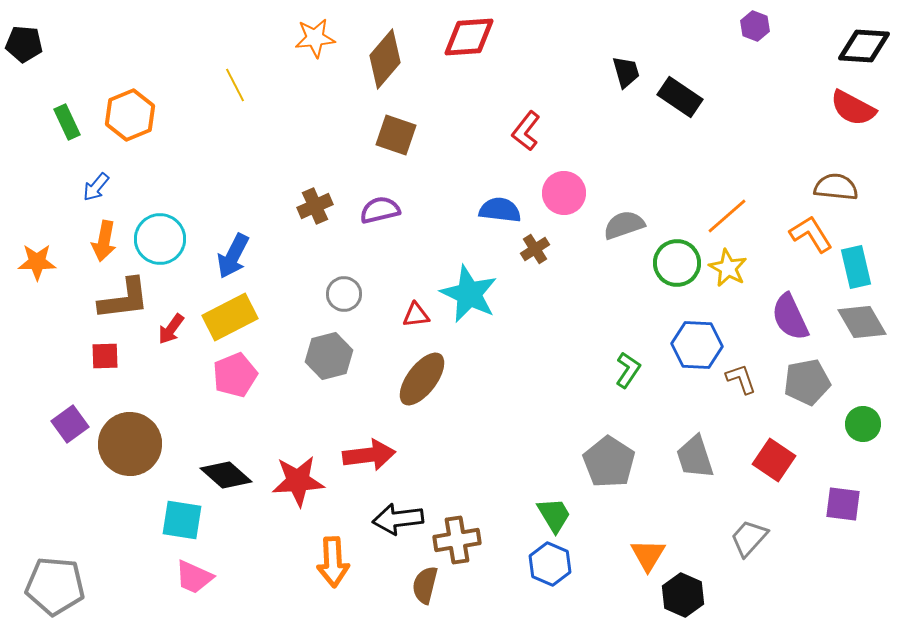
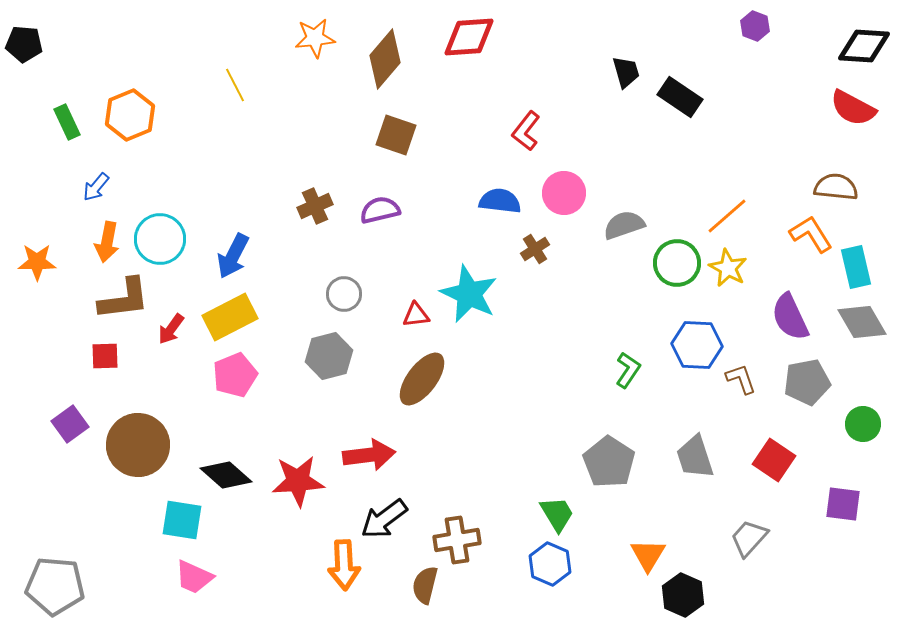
blue semicircle at (500, 210): moved 9 px up
orange arrow at (104, 241): moved 3 px right, 1 px down
brown circle at (130, 444): moved 8 px right, 1 px down
green trapezoid at (554, 515): moved 3 px right, 1 px up
black arrow at (398, 519): moved 14 px left; rotated 30 degrees counterclockwise
orange arrow at (333, 562): moved 11 px right, 3 px down
